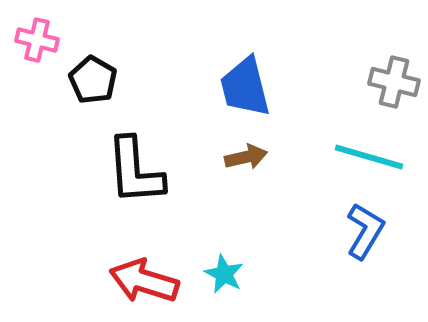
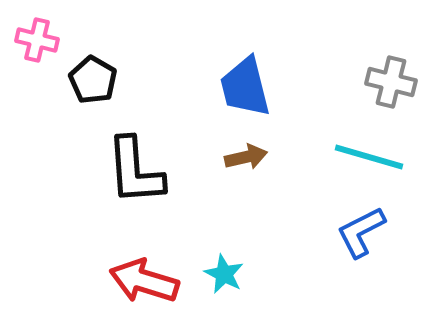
gray cross: moved 3 px left
blue L-shape: moved 4 px left, 1 px down; rotated 148 degrees counterclockwise
